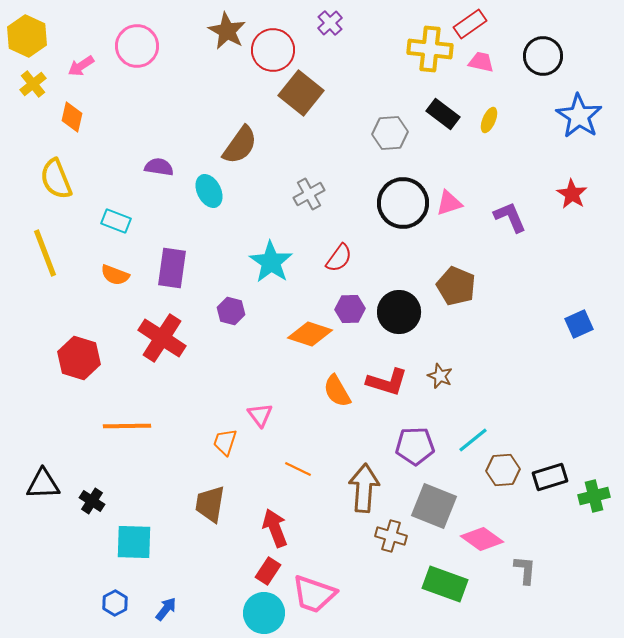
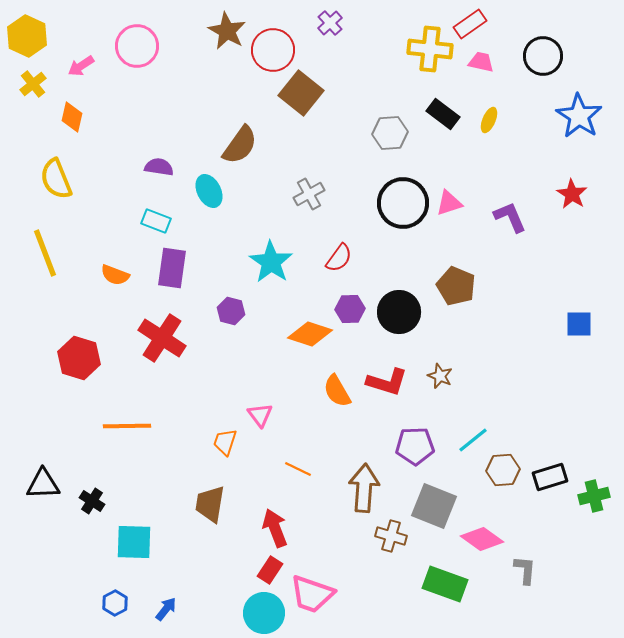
cyan rectangle at (116, 221): moved 40 px right
blue square at (579, 324): rotated 24 degrees clockwise
red rectangle at (268, 571): moved 2 px right, 1 px up
pink trapezoid at (314, 594): moved 2 px left
